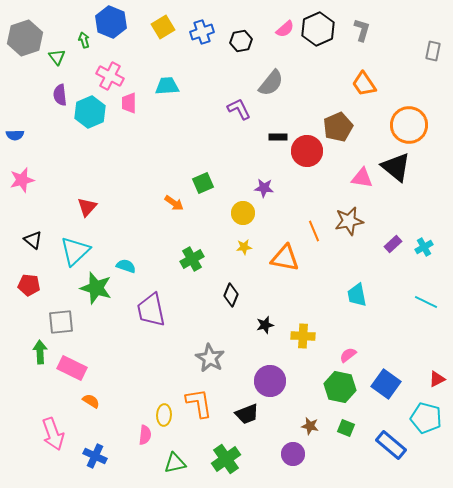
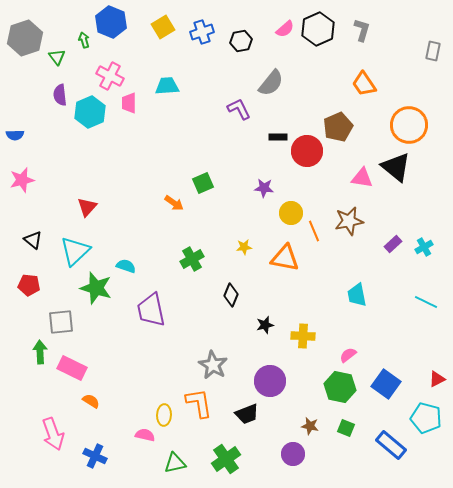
yellow circle at (243, 213): moved 48 px right
gray star at (210, 358): moved 3 px right, 7 px down
pink semicircle at (145, 435): rotated 84 degrees counterclockwise
